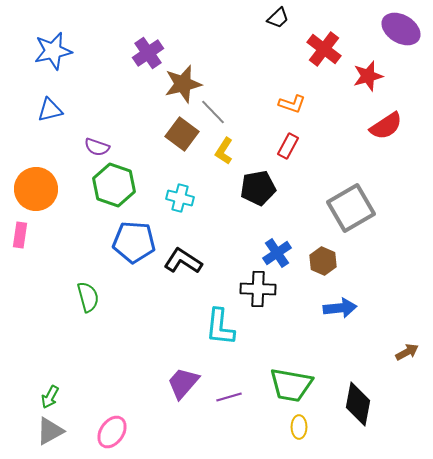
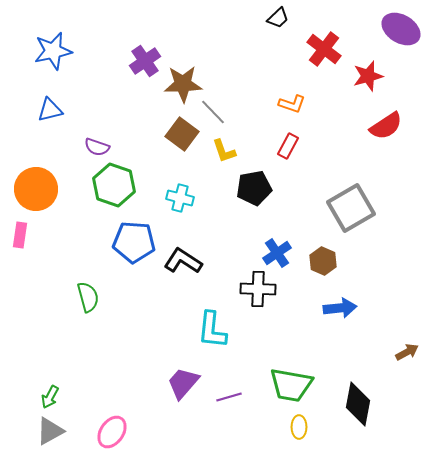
purple cross: moved 3 px left, 8 px down
brown star: rotated 12 degrees clockwise
yellow L-shape: rotated 52 degrees counterclockwise
black pentagon: moved 4 px left
cyan L-shape: moved 8 px left, 3 px down
